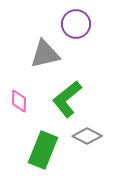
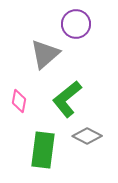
gray triangle: rotated 28 degrees counterclockwise
pink diamond: rotated 10 degrees clockwise
green rectangle: rotated 15 degrees counterclockwise
